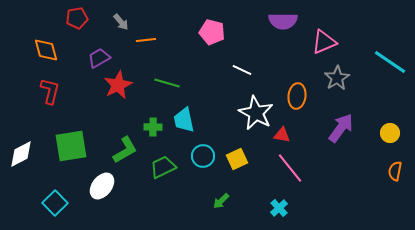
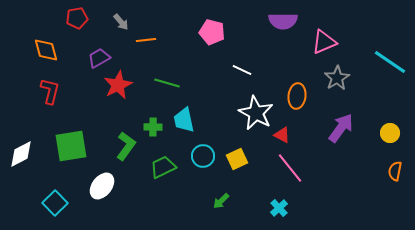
red triangle: rotated 18 degrees clockwise
green L-shape: moved 1 px right, 4 px up; rotated 24 degrees counterclockwise
